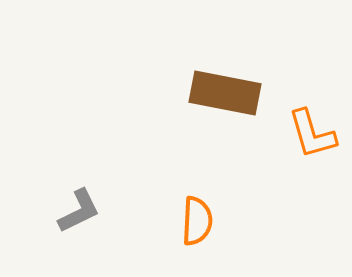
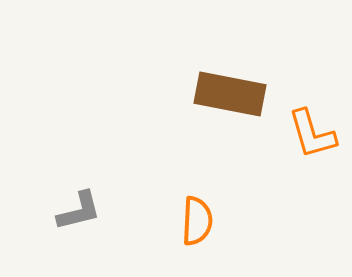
brown rectangle: moved 5 px right, 1 px down
gray L-shape: rotated 12 degrees clockwise
